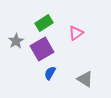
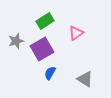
green rectangle: moved 1 px right, 2 px up
gray star: rotated 14 degrees clockwise
